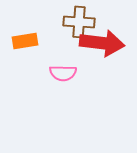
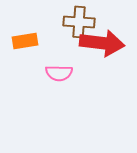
pink semicircle: moved 4 px left
